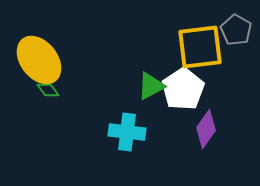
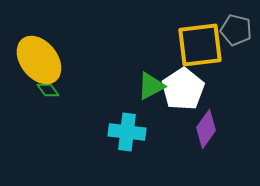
gray pentagon: rotated 16 degrees counterclockwise
yellow square: moved 2 px up
